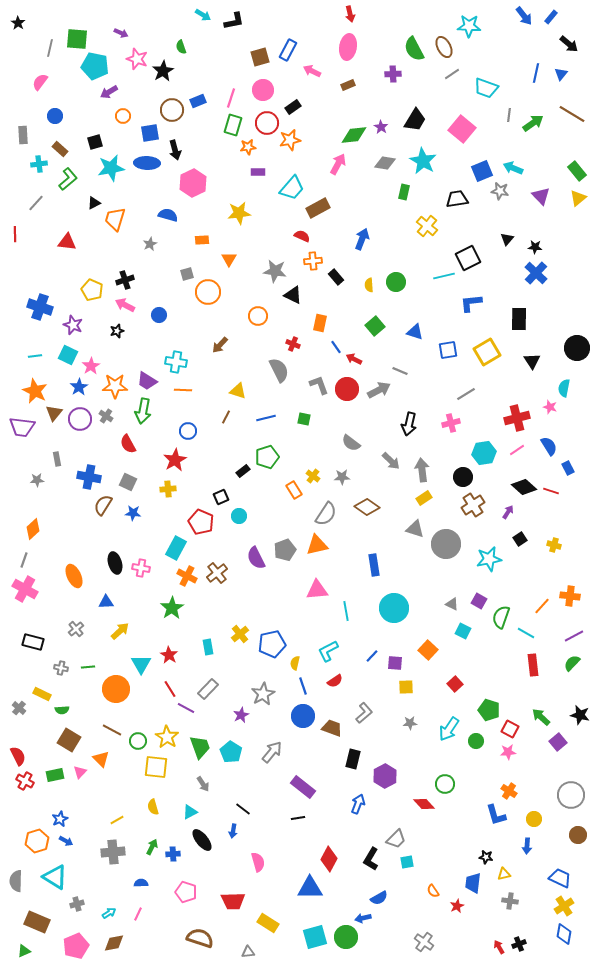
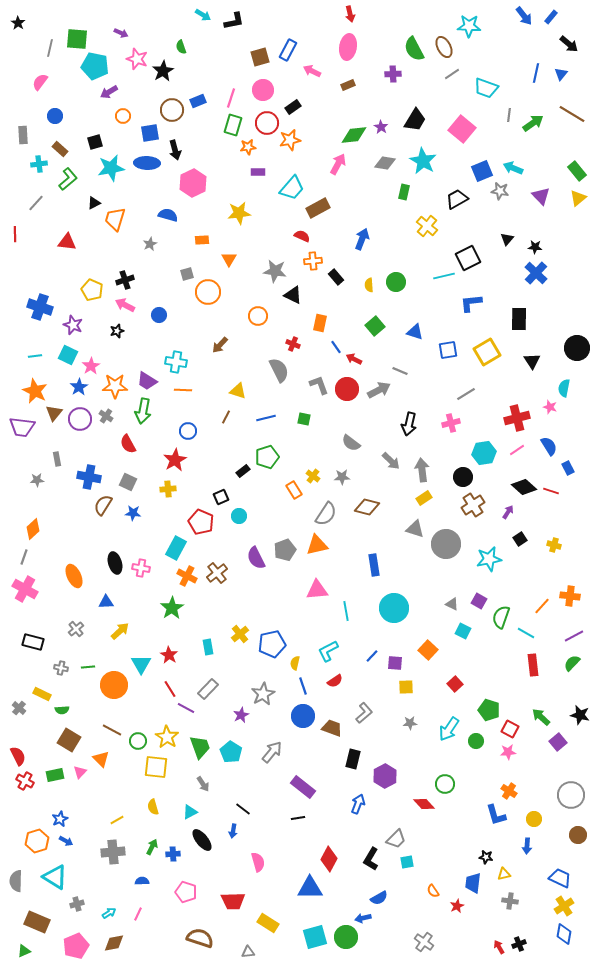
black trapezoid at (457, 199): rotated 20 degrees counterclockwise
brown diamond at (367, 507): rotated 20 degrees counterclockwise
gray line at (24, 560): moved 3 px up
orange circle at (116, 689): moved 2 px left, 4 px up
blue semicircle at (141, 883): moved 1 px right, 2 px up
